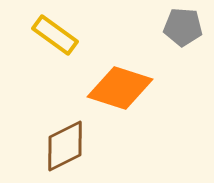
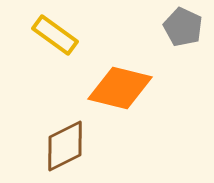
gray pentagon: rotated 21 degrees clockwise
orange diamond: rotated 4 degrees counterclockwise
